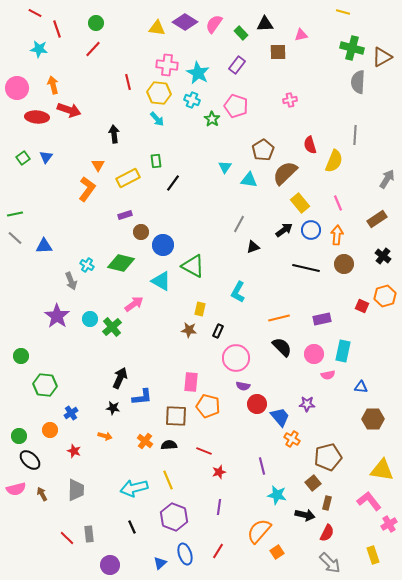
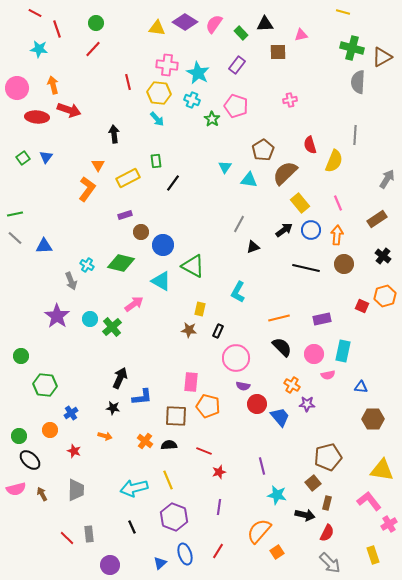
orange cross at (292, 439): moved 54 px up
